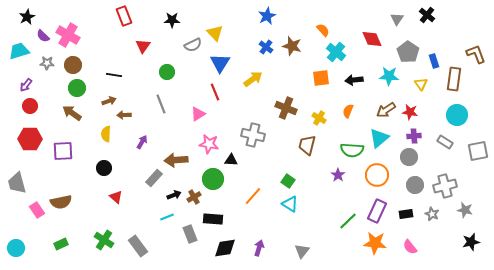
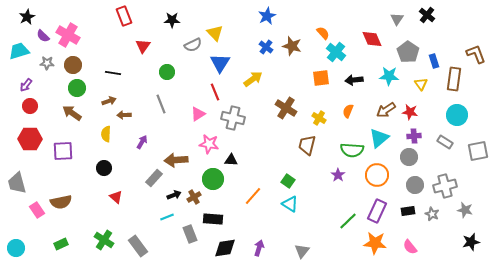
orange semicircle at (323, 30): moved 3 px down
black line at (114, 75): moved 1 px left, 2 px up
brown cross at (286, 108): rotated 10 degrees clockwise
gray cross at (253, 135): moved 20 px left, 17 px up
black rectangle at (406, 214): moved 2 px right, 3 px up
